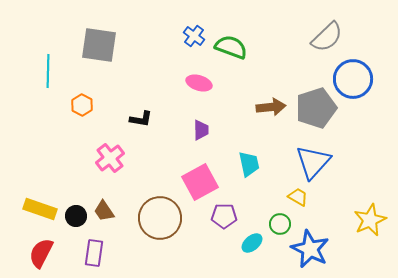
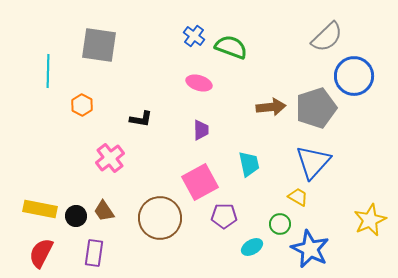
blue circle: moved 1 px right, 3 px up
yellow rectangle: rotated 8 degrees counterclockwise
cyan ellipse: moved 4 px down; rotated 10 degrees clockwise
